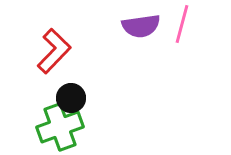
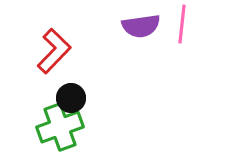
pink line: rotated 9 degrees counterclockwise
